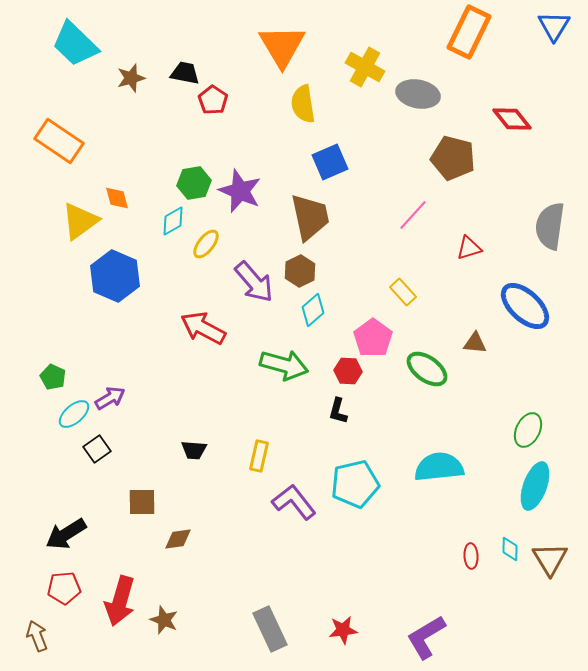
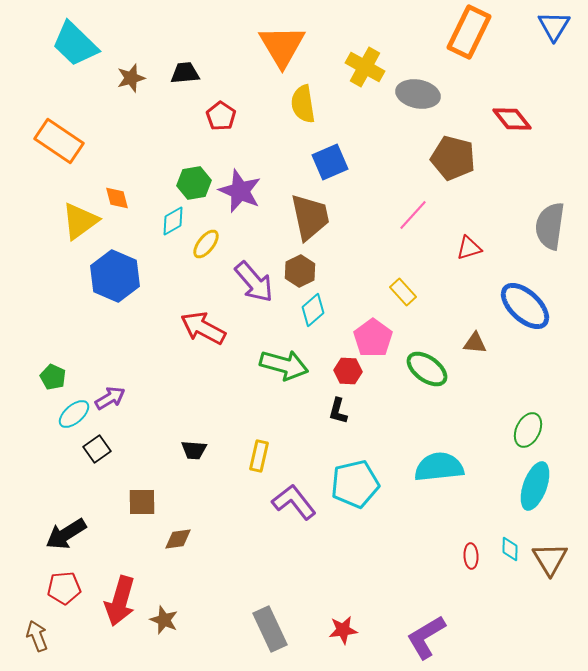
black trapezoid at (185, 73): rotated 16 degrees counterclockwise
red pentagon at (213, 100): moved 8 px right, 16 px down
